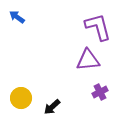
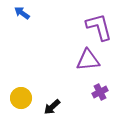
blue arrow: moved 5 px right, 4 px up
purple L-shape: moved 1 px right
